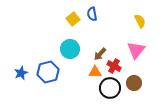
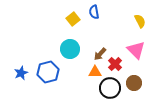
blue semicircle: moved 2 px right, 2 px up
pink triangle: rotated 24 degrees counterclockwise
red cross: moved 1 px right, 2 px up; rotated 16 degrees clockwise
